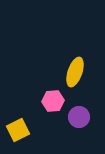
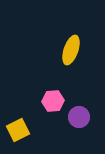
yellow ellipse: moved 4 px left, 22 px up
